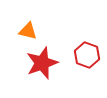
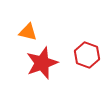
orange triangle: moved 1 px down
